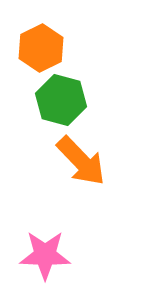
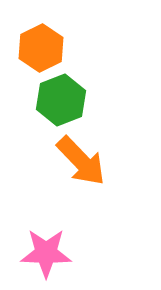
green hexagon: rotated 24 degrees clockwise
pink star: moved 1 px right, 2 px up
